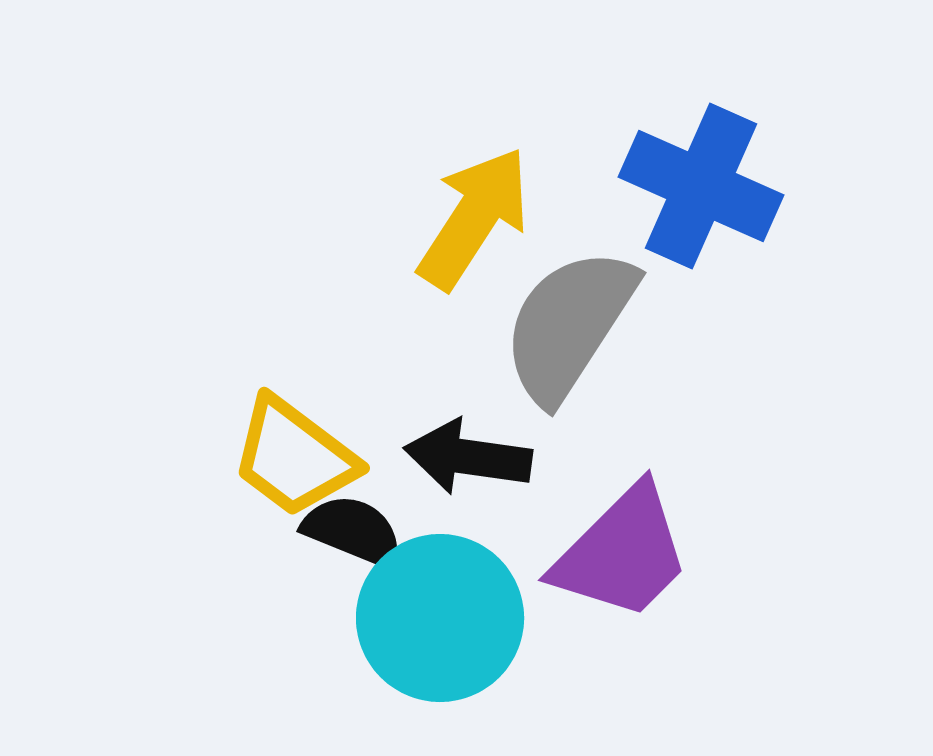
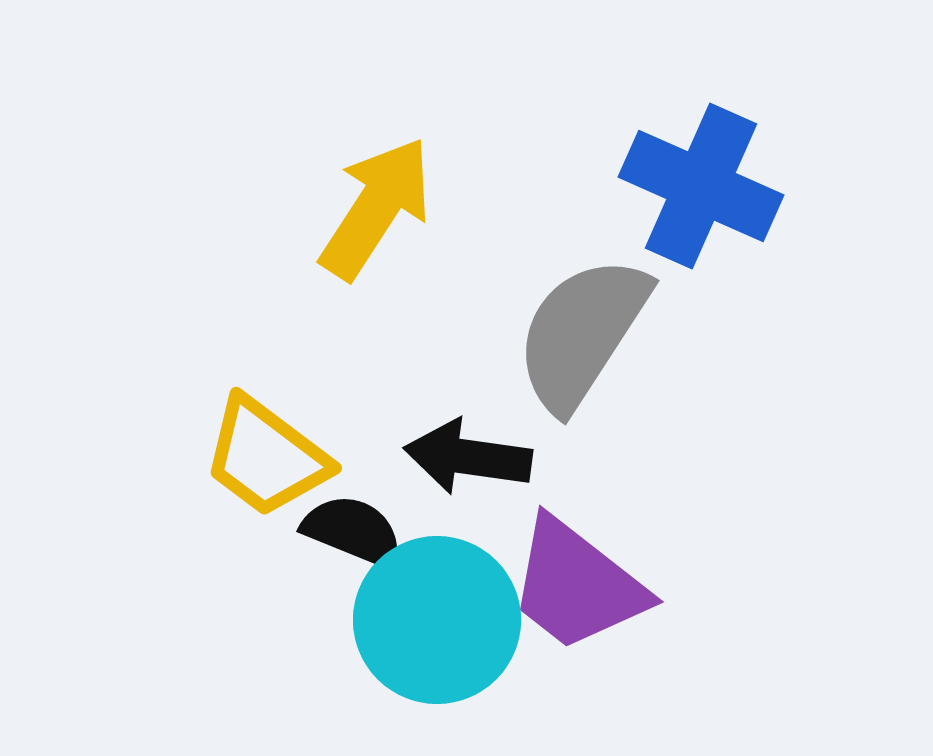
yellow arrow: moved 98 px left, 10 px up
gray semicircle: moved 13 px right, 8 px down
yellow trapezoid: moved 28 px left
purple trapezoid: moved 45 px left, 32 px down; rotated 83 degrees clockwise
cyan circle: moved 3 px left, 2 px down
